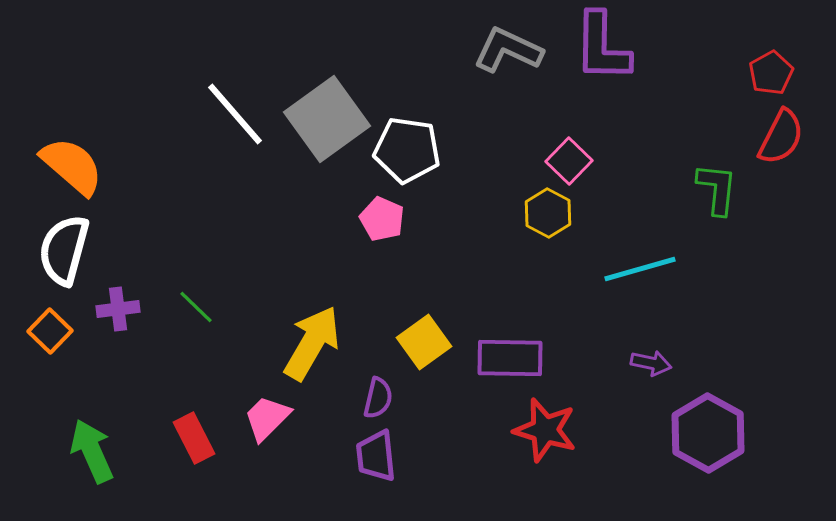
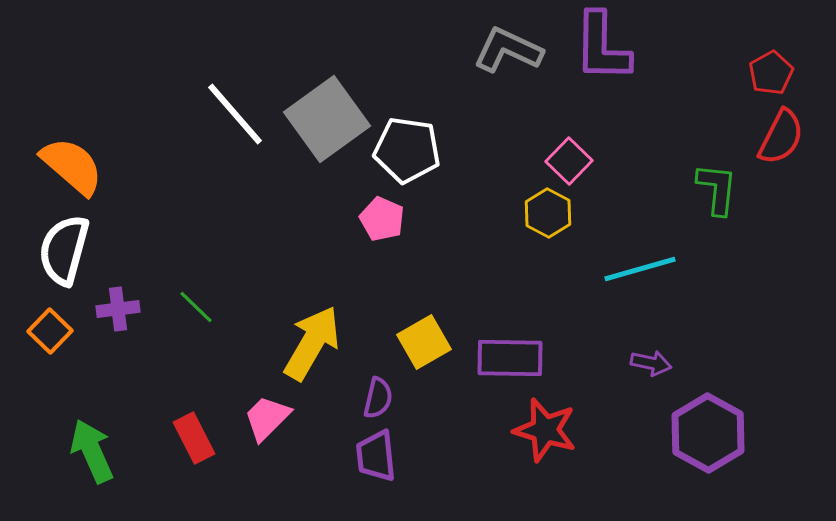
yellow square: rotated 6 degrees clockwise
